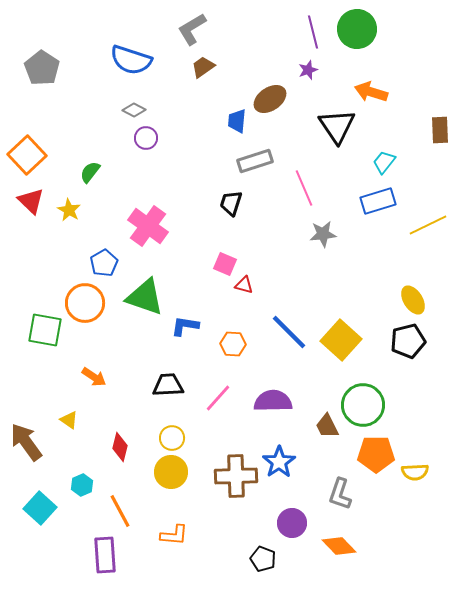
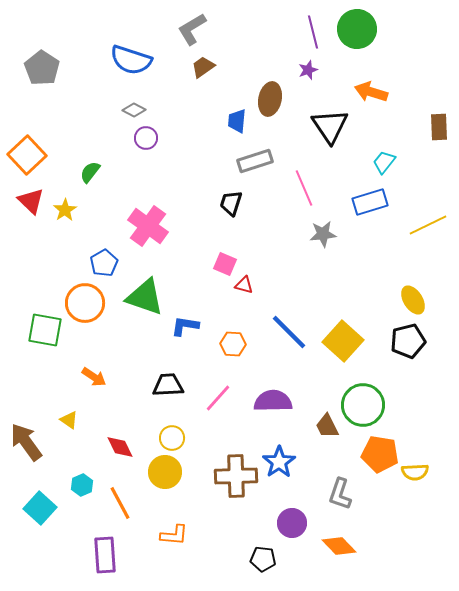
brown ellipse at (270, 99): rotated 44 degrees counterclockwise
black triangle at (337, 126): moved 7 px left
brown rectangle at (440, 130): moved 1 px left, 3 px up
blue rectangle at (378, 201): moved 8 px left, 1 px down
yellow star at (69, 210): moved 4 px left; rotated 10 degrees clockwise
yellow square at (341, 340): moved 2 px right, 1 px down
red diamond at (120, 447): rotated 40 degrees counterclockwise
orange pentagon at (376, 454): moved 4 px right; rotated 9 degrees clockwise
yellow circle at (171, 472): moved 6 px left
orange line at (120, 511): moved 8 px up
black pentagon at (263, 559): rotated 15 degrees counterclockwise
